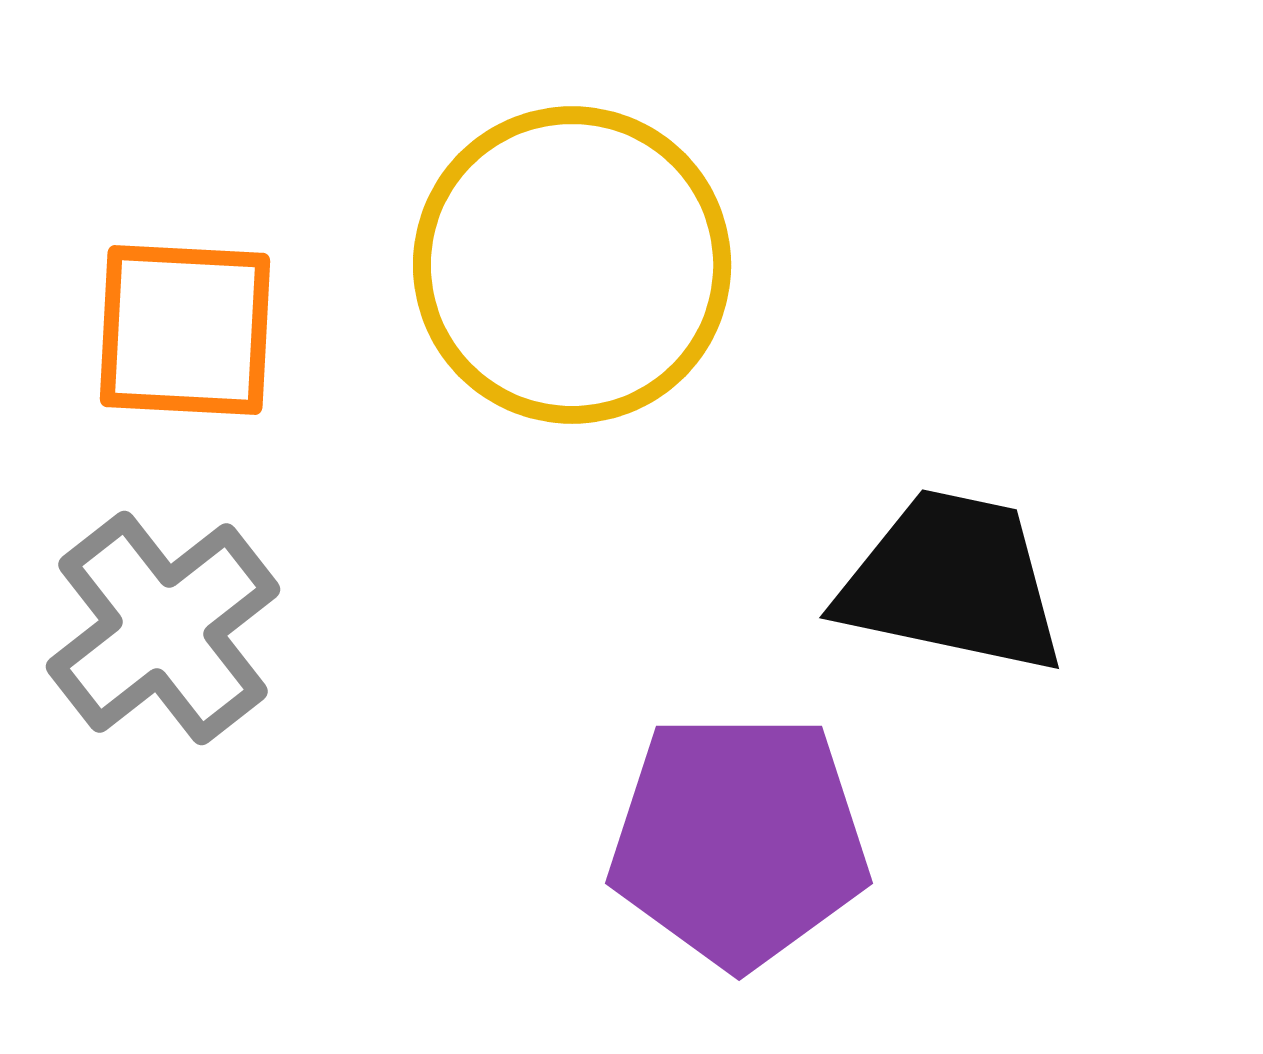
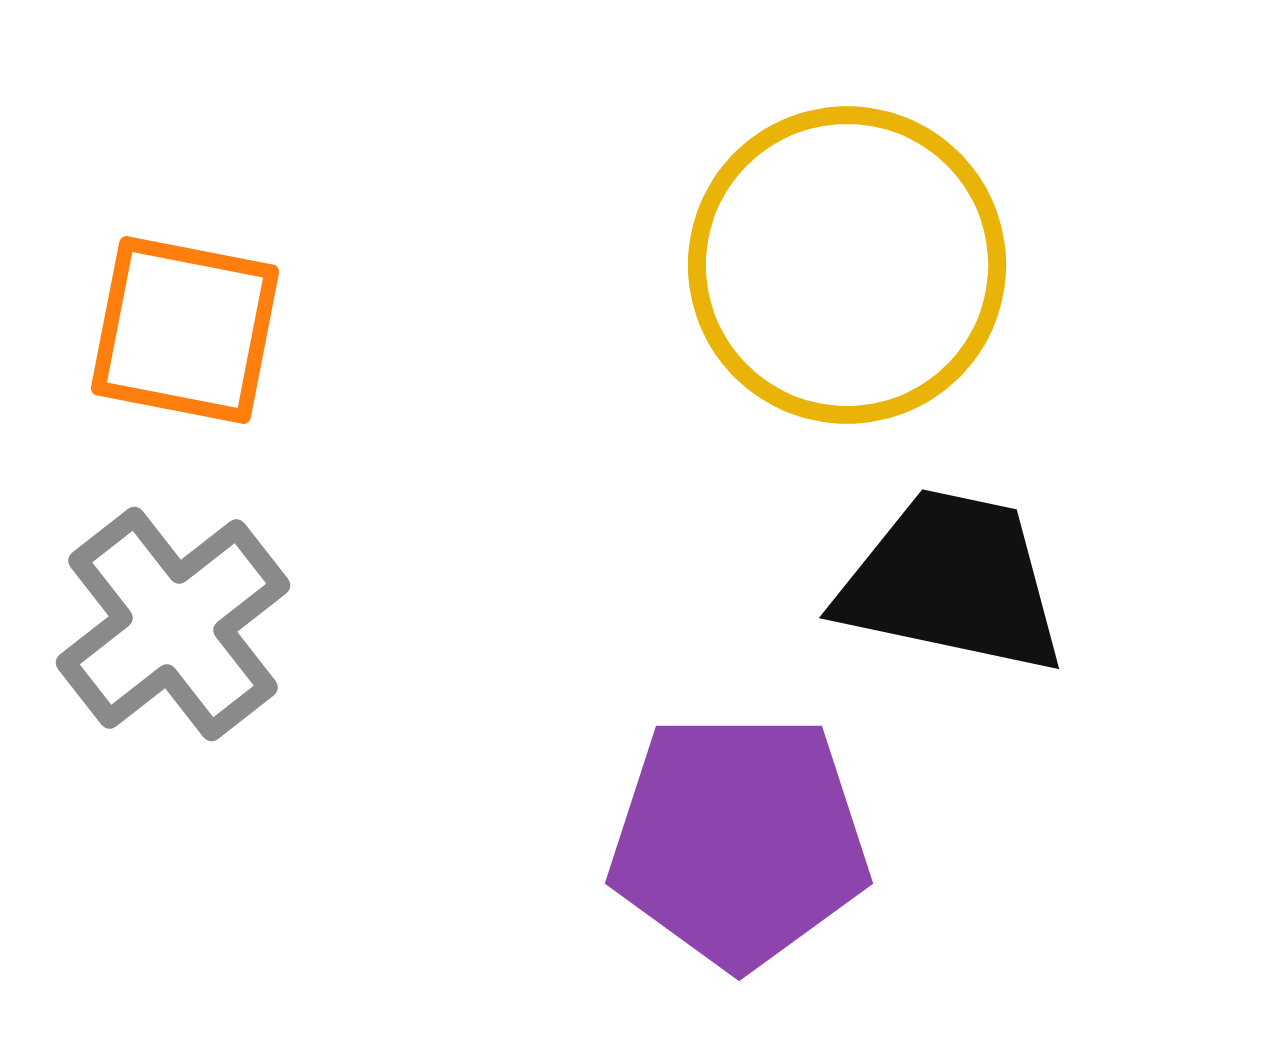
yellow circle: moved 275 px right
orange square: rotated 8 degrees clockwise
gray cross: moved 10 px right, 4 px up
